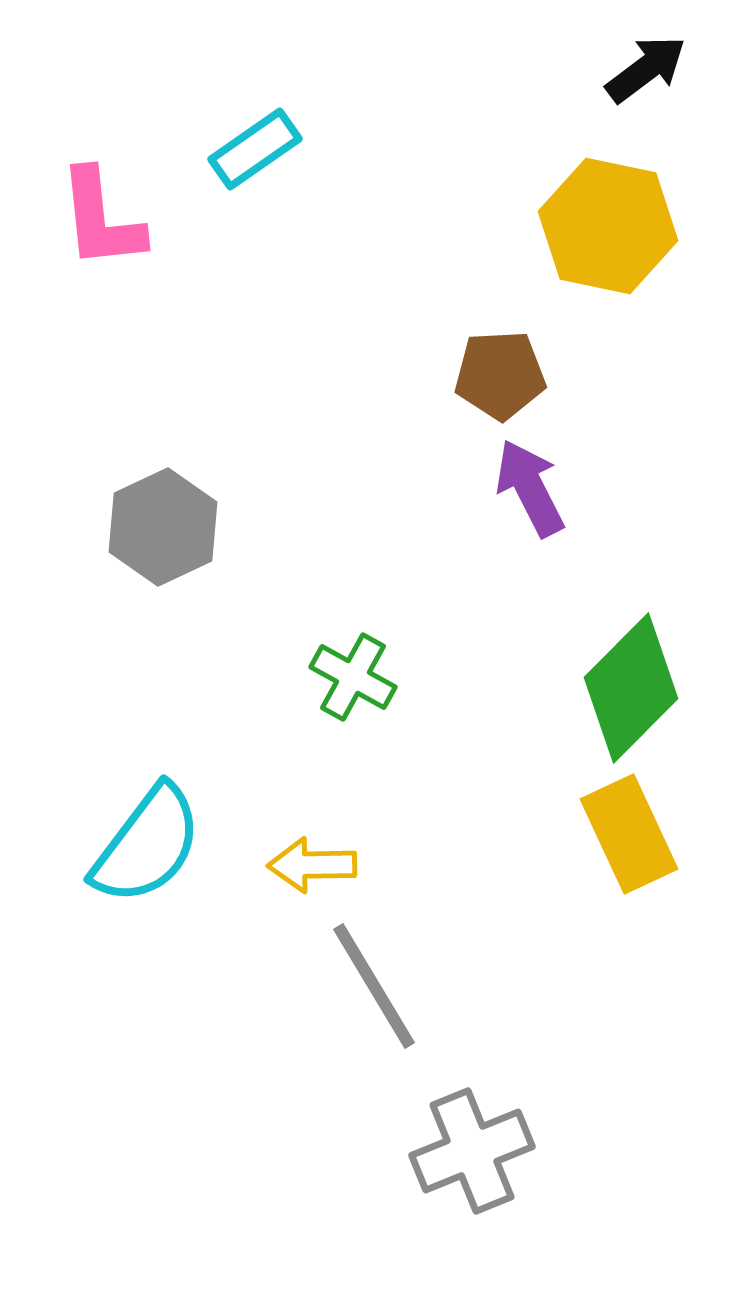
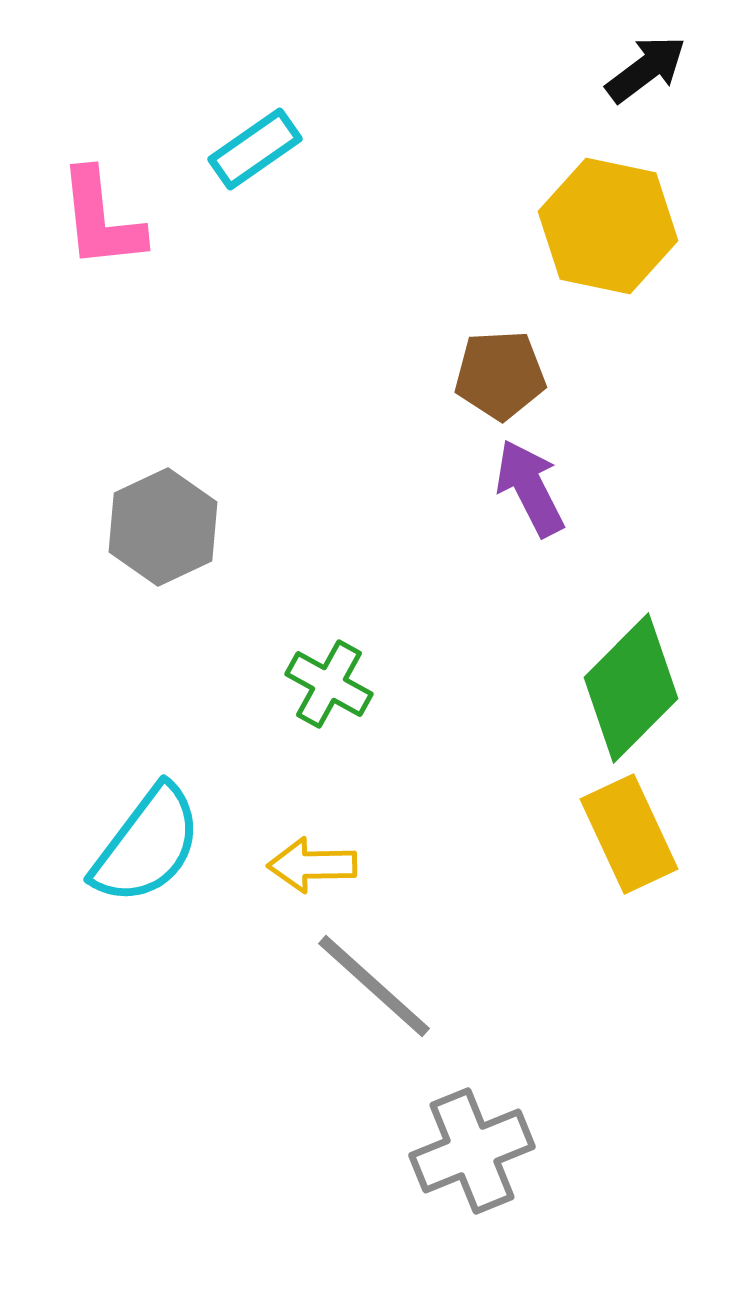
green cross: moved 24 px left, 7 px down
gray line: rotated 17 degrees counterclockwise
